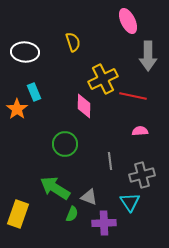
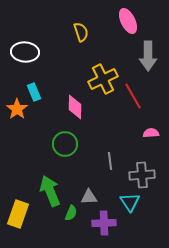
yellow semicircle: moved 8 px right, 10 px up
red line: rotated 48 degrees clockwise
pink diamond: moved 9 px left, 1 px down
pink semicircle: moved 11 px right, 2 px down
gray cross: rotated 10 degrees clockwise
green arrow: moved 5 px left, 3 px down; rotated 36 degrees clockwise
gray triangle: rotated 24 degrees counterclockwise
green semicircle: moved 1 px left, 1 px up
